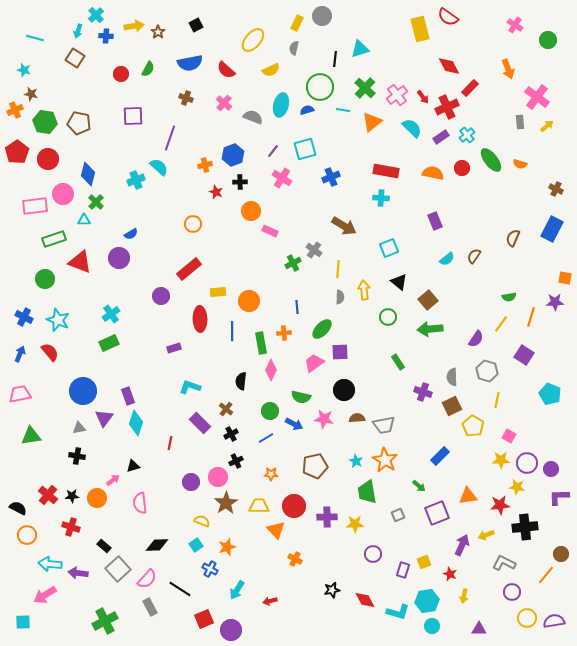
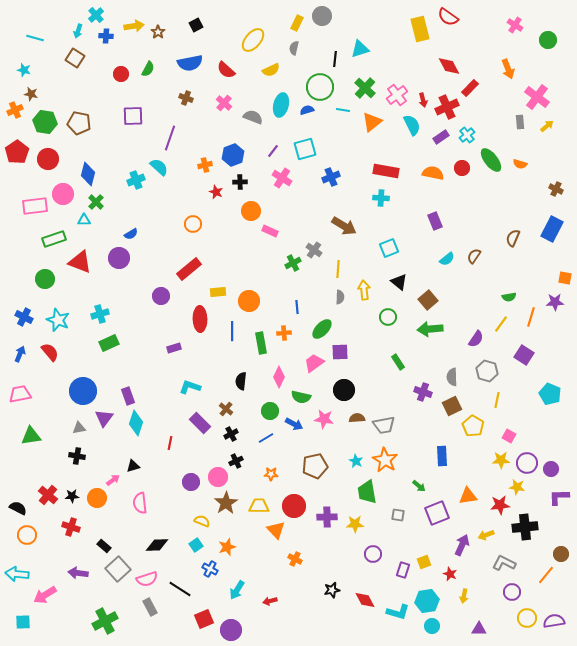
red arrow at (423, 97): moved 3 px down; rotated 24 degrees clockwise
cyan semicircle at (412, 128): moved 3 px up; rotated 20 degrees clockwise
cyan cross at (111, 314): moved 11 px left; rotated 18 degrees clockwise
pink diamond at (271, 370): moved 8 px right, 7 px down
blue rectangle at (440, 456): moved 2 px right; rotated 48 degrees counterclockwise
gray square at (398, 515): rotated 32 degrees clockwise
cyan arrow at (50, 564): moved 33 px left, 10 px down
pink semicircle at (147, 579): rotated 30 degrees clockwise
